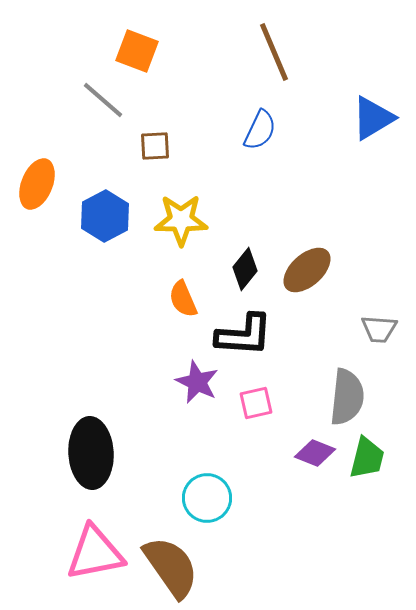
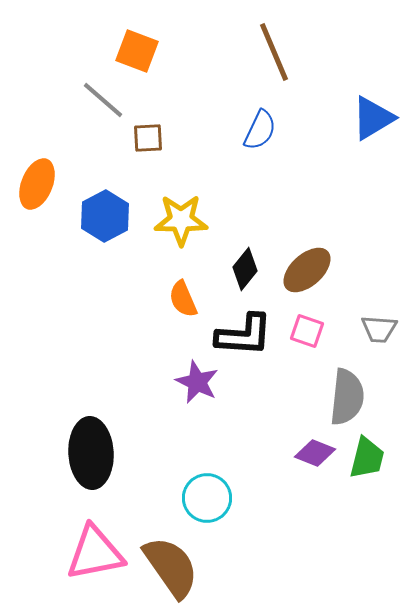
brown square: moved 7 px left, 8 px up
pink square: moved 51 px right, 72 px up; rotated 32 degrees clockwise
